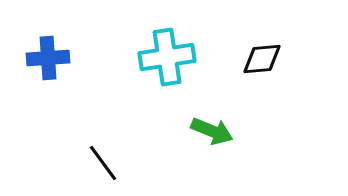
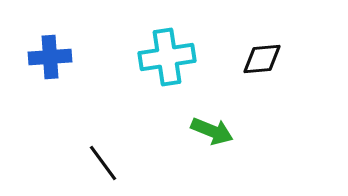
blue cross: moved 2 px right, 1 px up
